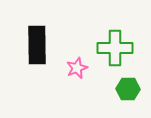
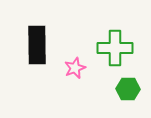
pink star: moved 2 px left
